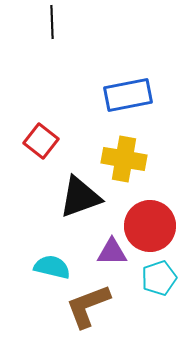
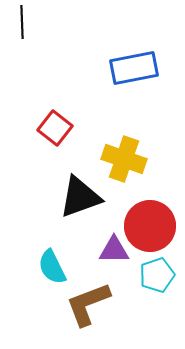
black line: moved 30 px left
blue rectangle: moved 6 px right, 27 px up
red square: moved 14 px right, 13 px up
yellow cross: rotated 9 degrees clockwise
purple triangle: moved 2 px right, 2 px up
cyan semicircle: rotated 129 degrees counterclockwise
cyan pentagon: moved 2 px left, 3 px up
brown L-shape: moved 2 px up
